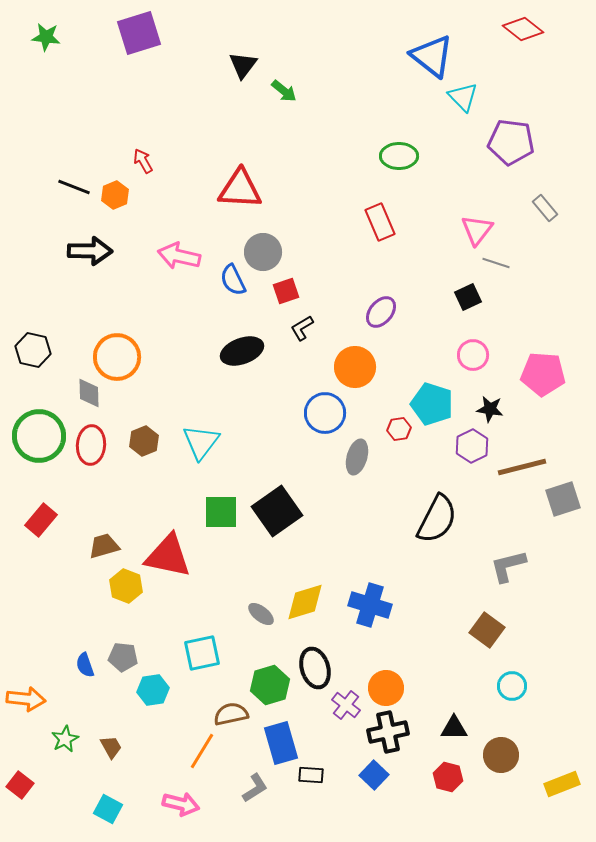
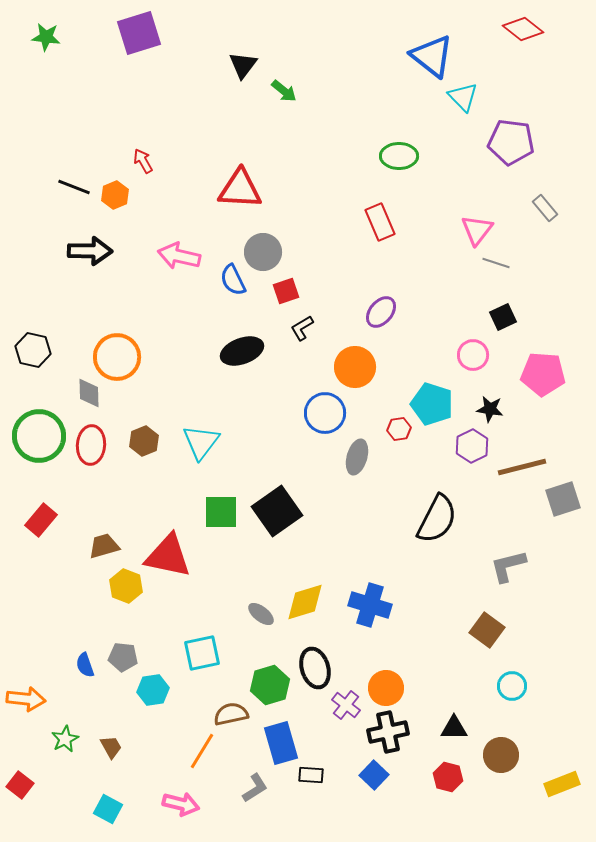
black square at (468, 297): moved 35 px right, 20 px down
